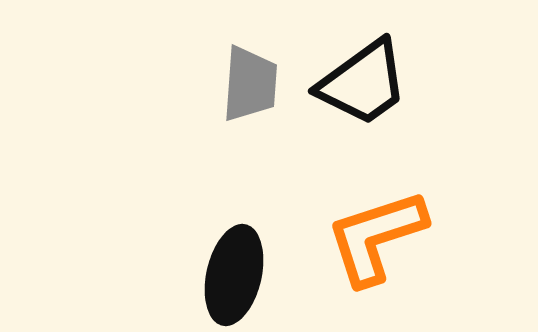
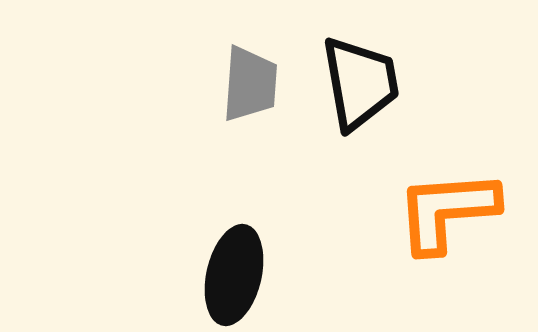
black trapezoid: moved 3 px left; rotated 64 degrees counterclockwise
orange L-shape: moved 71 px right, 26 px up; rotated 14 degrees clockwise
